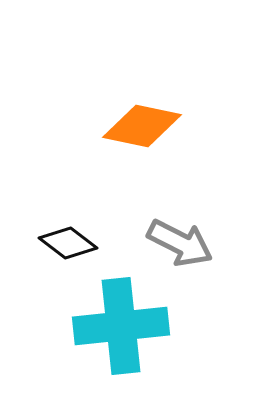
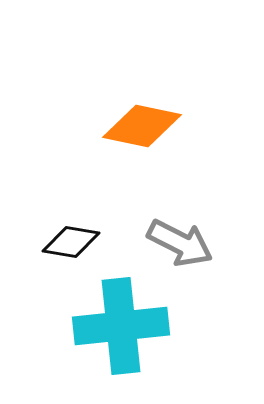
black diamond: moved 3 px right, 1 px up; rotated 28 degrees counterclockwise
